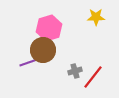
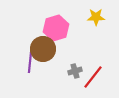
pink hexagon: moved 7 px right
brown circle: moved 1 px up
purple line: rotated 65 degrees counterclockwise
